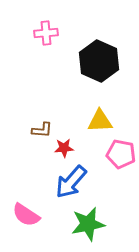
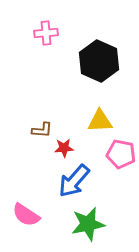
blue arrow: moved 3 px right, 1 px up
